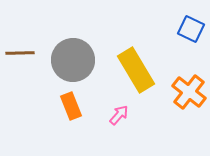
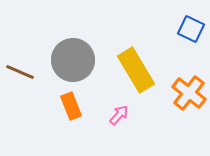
brown line: moved 19 px down; rotated 24 degrees clockwise
orange cross: moved 1 px down
